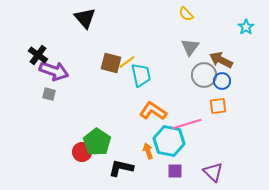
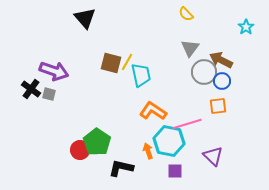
gray triangle: moved 1 px down
black cross: moved 7 px left, 34 px down
yellow line: rotated 24 degrees counterclockwise
gray circle: moved 3 px up
red circle: moved 2 px left, 2 px up
purple triangle: moved 16 px up
